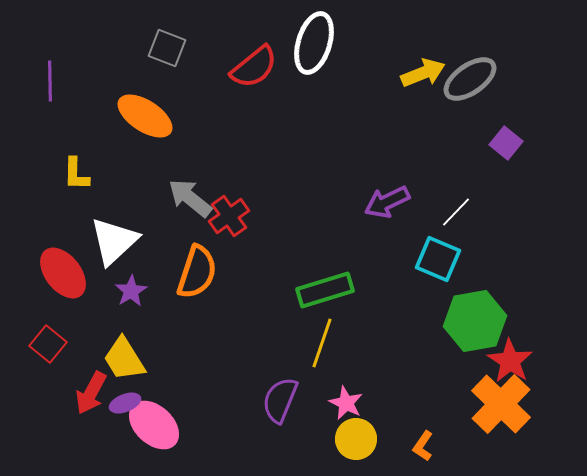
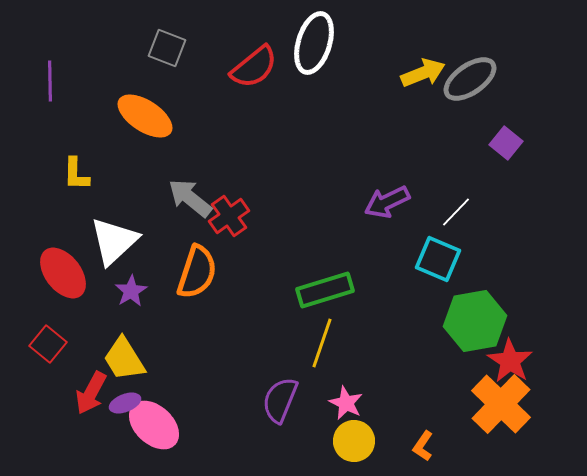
yellow circle: moved 2 px left, 2 px down
